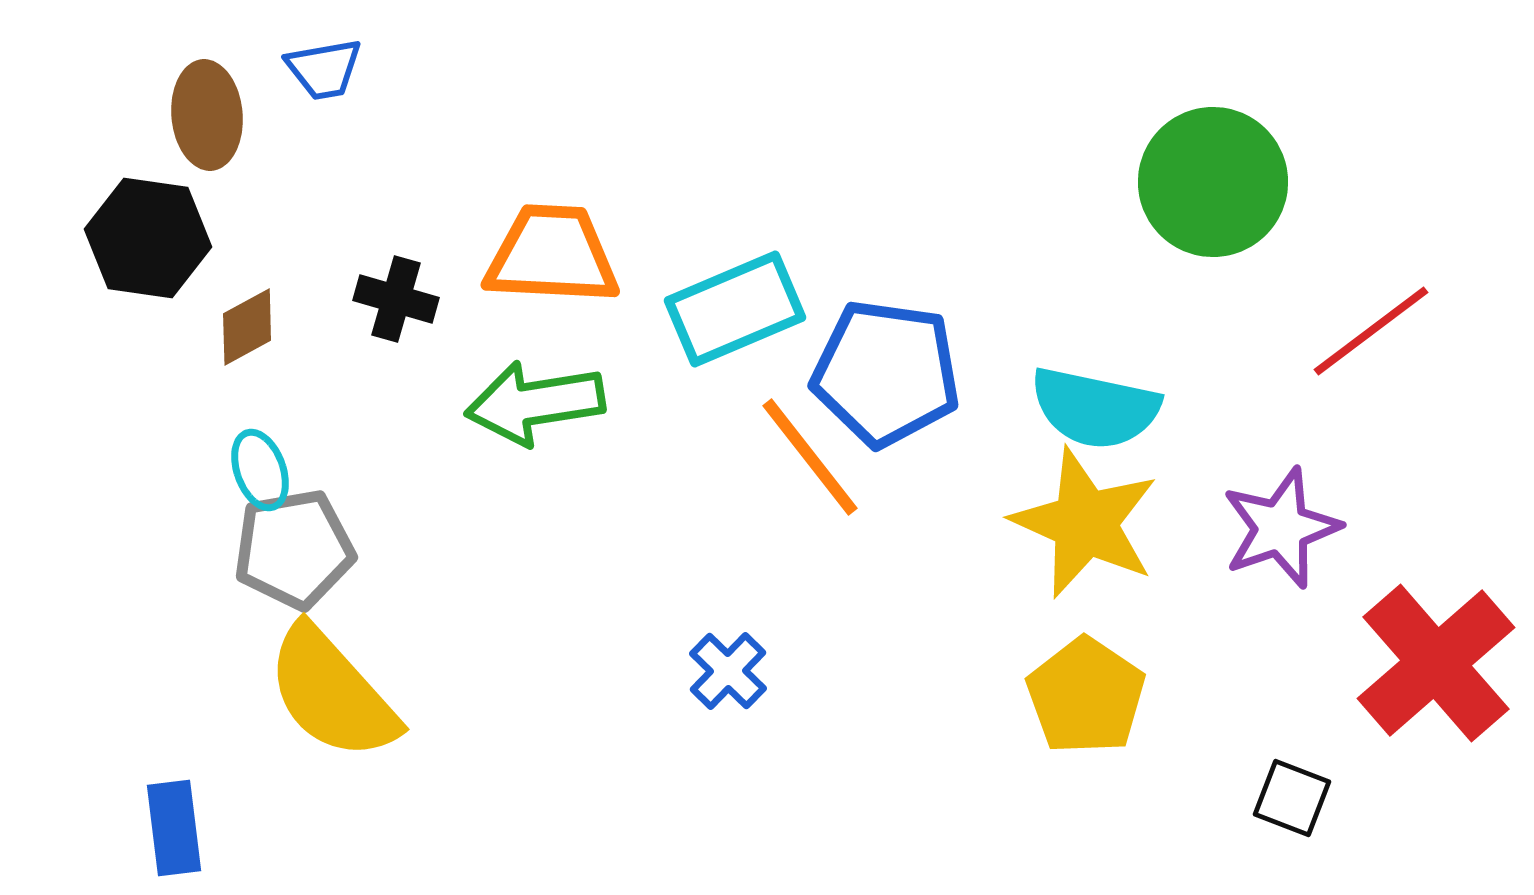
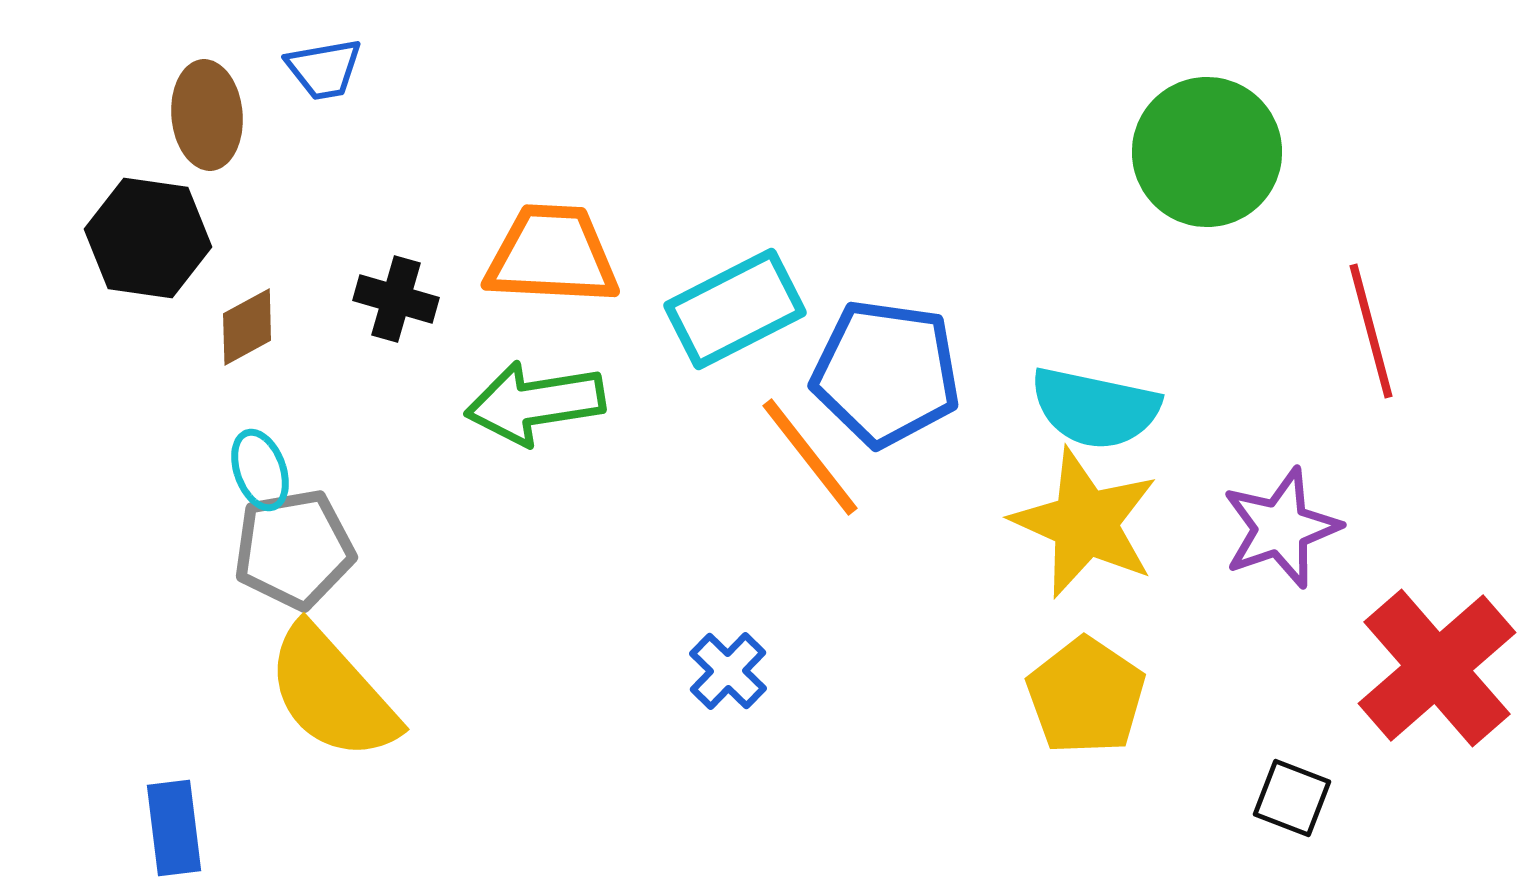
green circle: moved 6 px left, 30 px up
cyan rectangle: rotated 4 degrees counterclockwise
red line: rotated 68 degrees counterclockwise
red cross: moved 1 px right, 5 px down
